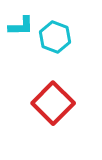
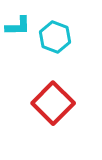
cyan L-shape: moved 3 px left
